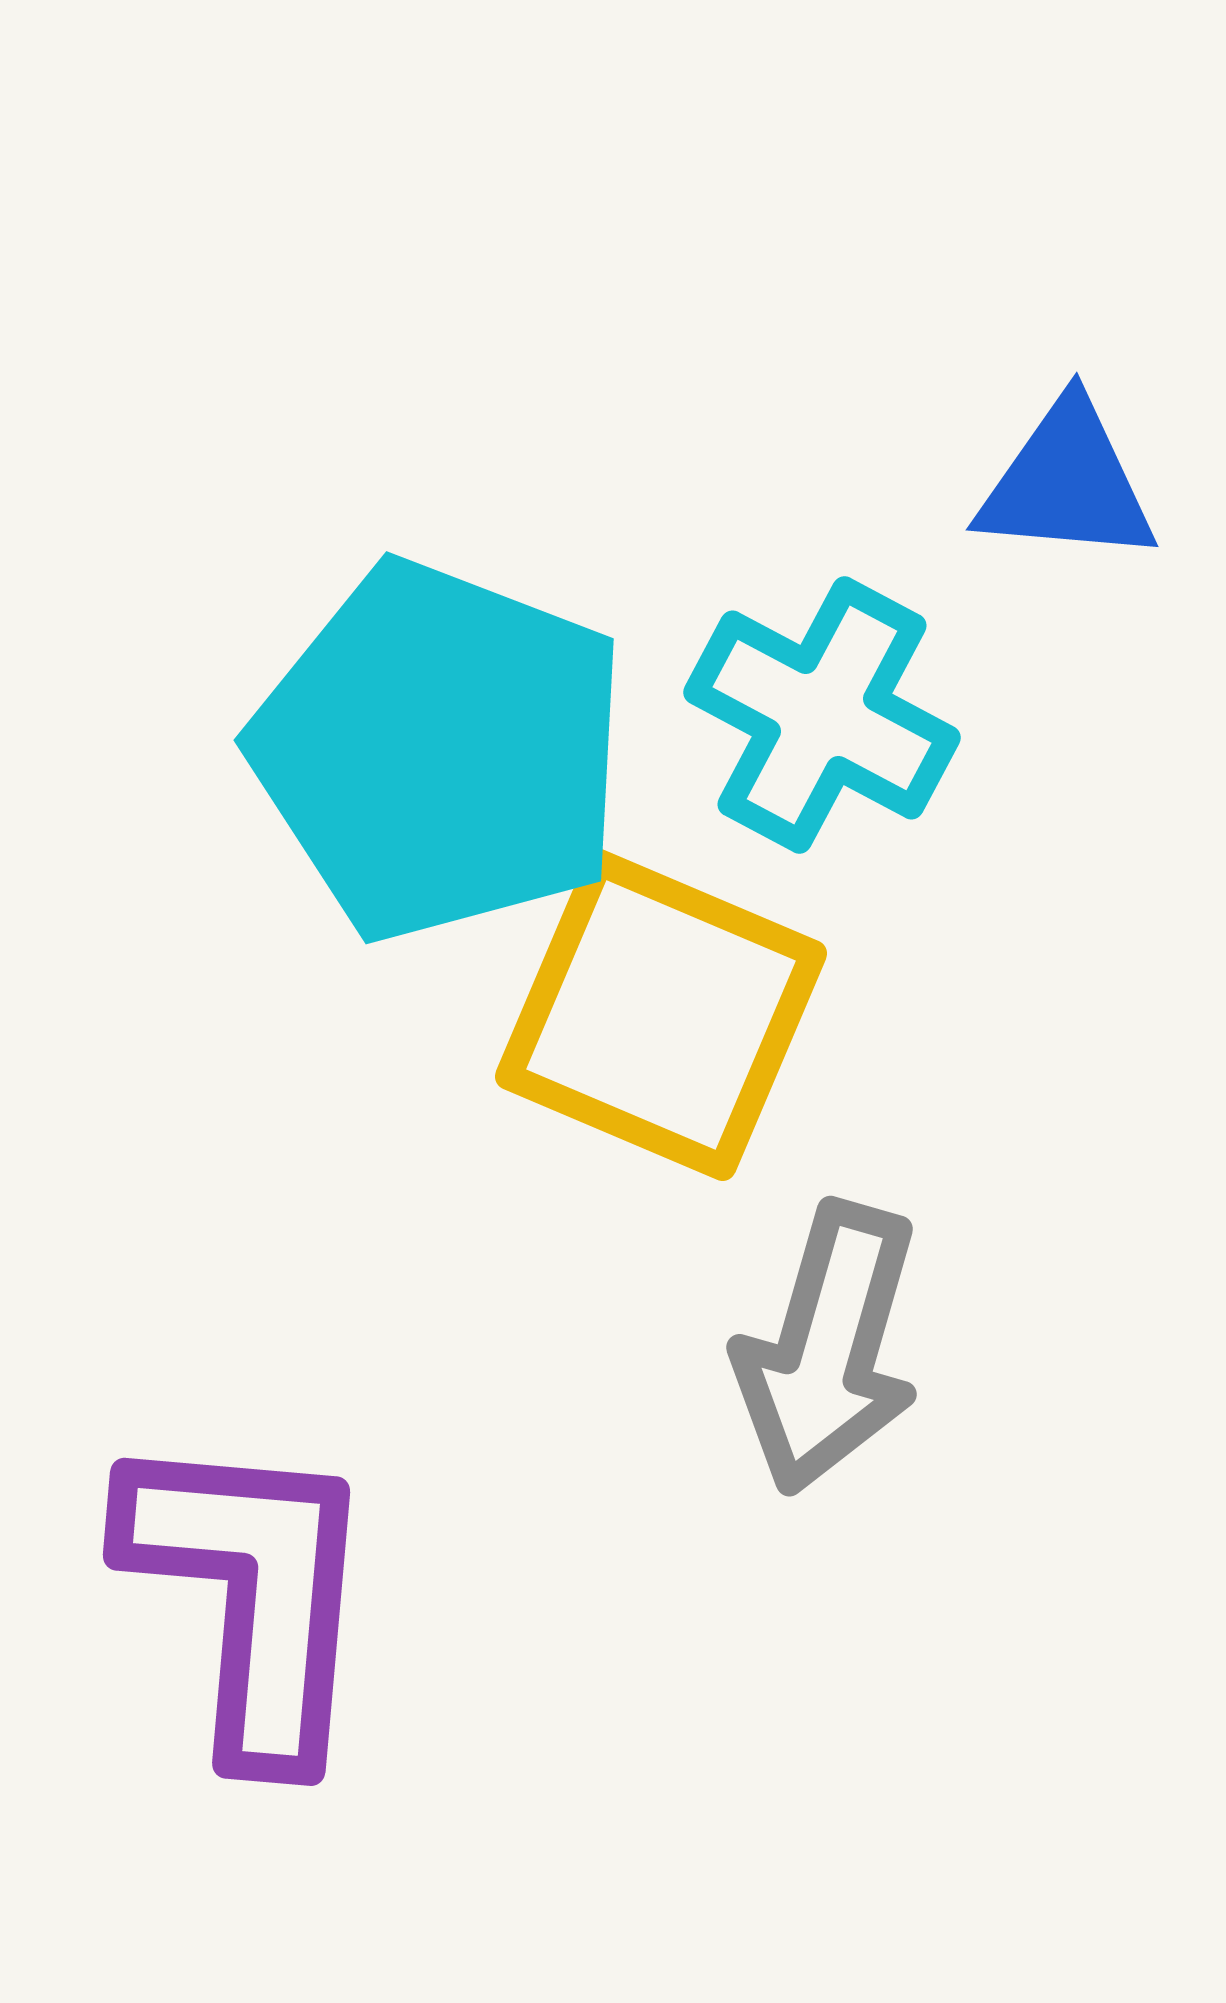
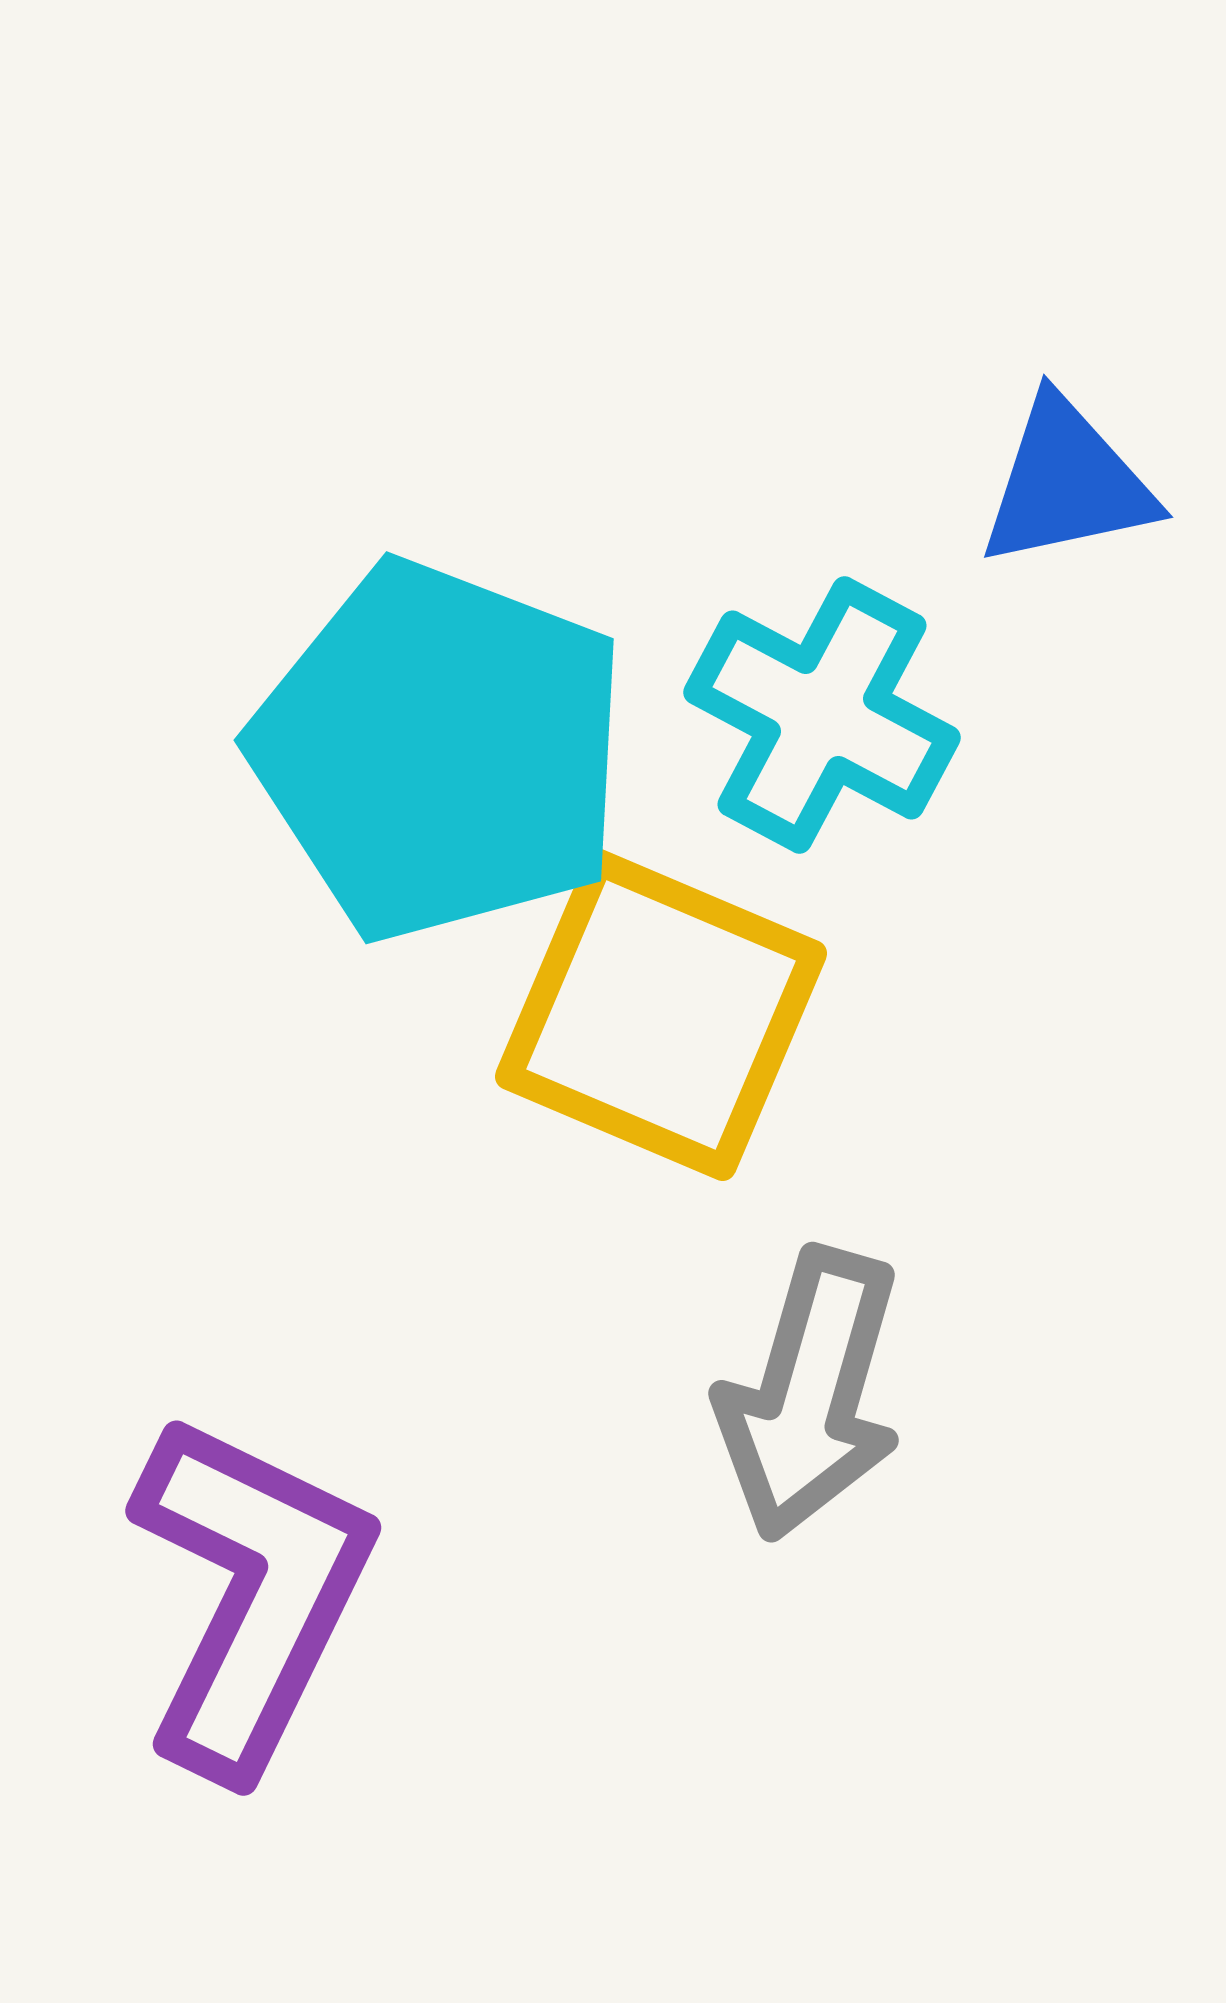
blue triangle: rotated 17 degrees counterclockwise
gray arrow: moved 18 px left, 46 px down
purple L-shape: rotated 21 degrees clockwise
